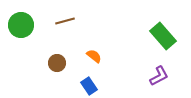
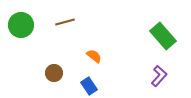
brown line: moved 1 px down
brown circle: moved 3 px left, 10 px down
purple L-shape: rotated 20 degrees counterclockwise
